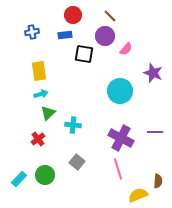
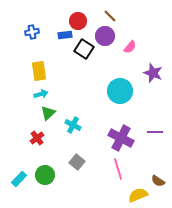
red circle: moved 5 px right, 6 px down
pink semicircle: moved 4 px right, 2 px up
black square: moved 5 px up; rotated 24 degrees clockwise
cyan cross: rotated 21 degrees clockwise
red cross: moved 1 px left, 1 px up
brown semicircle: rotated 120 degrees clockwise
